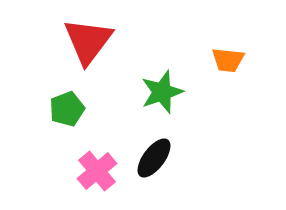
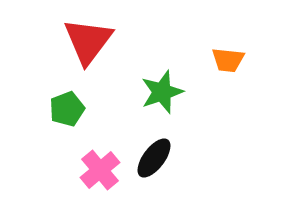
pink cross: moved 3 px right, 1 px up
